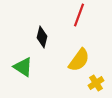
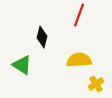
yellow semicircle: rotated 130 degrees counterclockwise
green triangle: moved 1 px left, 2 px up
yellow cross: moved 1 px down
